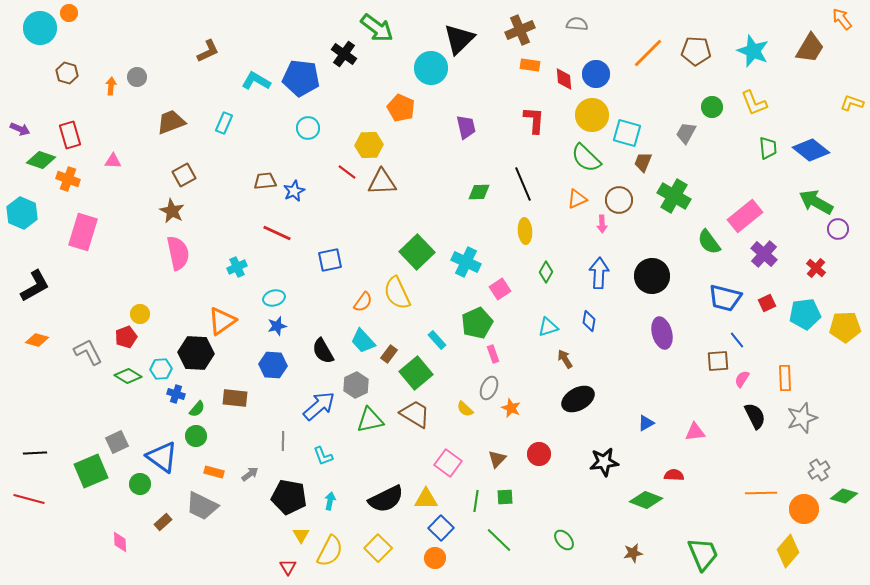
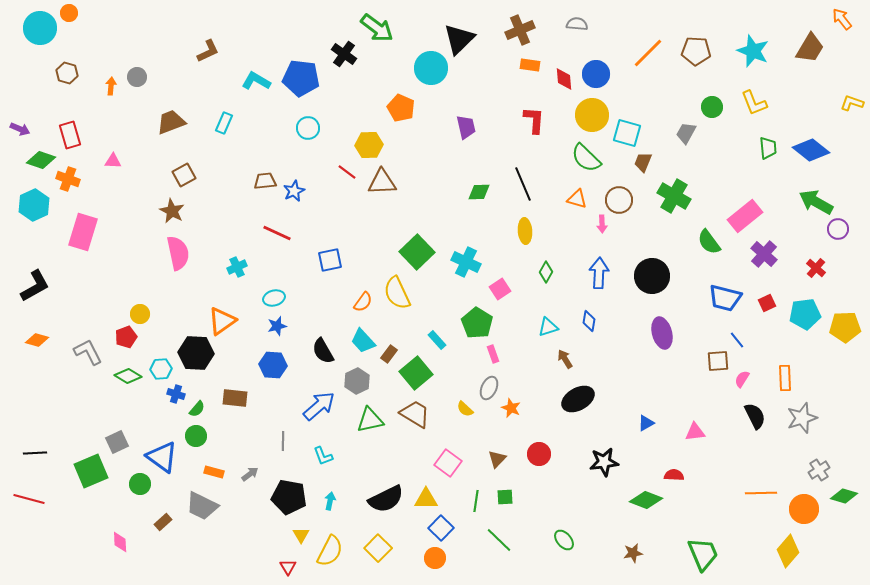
orange triangle at (577, 199): rotated 40 degrees clockwise
cyan hexagon at (22, 213): moved 12 px right, 8 px up; rotated 12 degrees clockwise
green pentagon at (477, 323): rotated 16 degrees counterclockwise
gray hexagon at (356, 385): moved 1 px right, 4 px up
